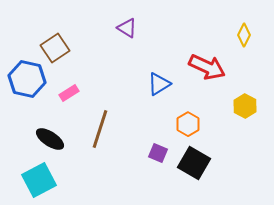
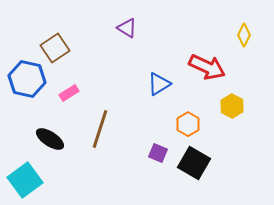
yellow hexagon: moved 13 px left
cyan square: moved 14 px left; rotated 8 degrees counterclockwise
